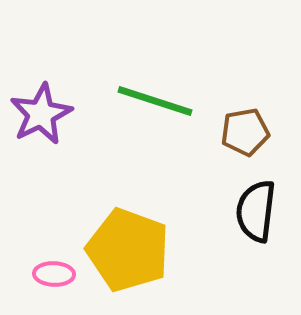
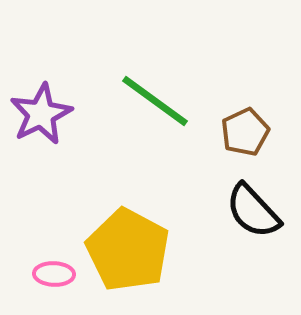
green line: rotated 18 degrees clockwise
brown pentagon: rotated 15 degrees counterclockwise
black semicircle: moved 3 px left; rotated 50 degrees counterclockwise
yellow pentagon: rotated 8 degrees clockwise
